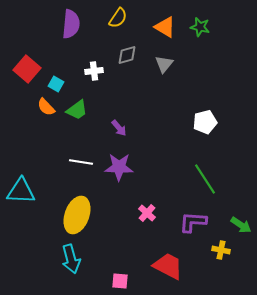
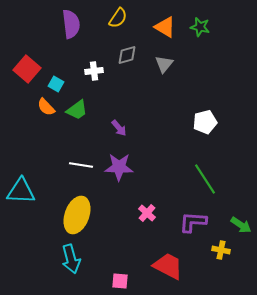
purple semicircle: rotated 12 degrees counterclockwise
white line: moved 3 px down
